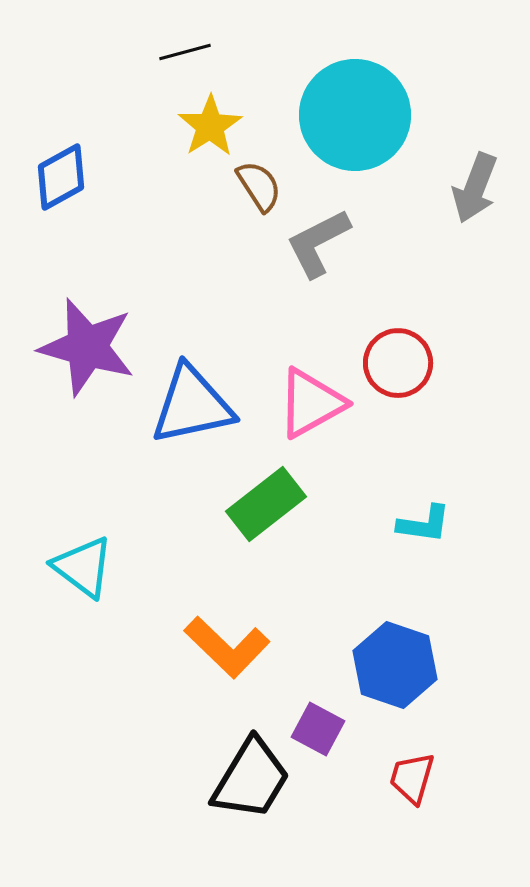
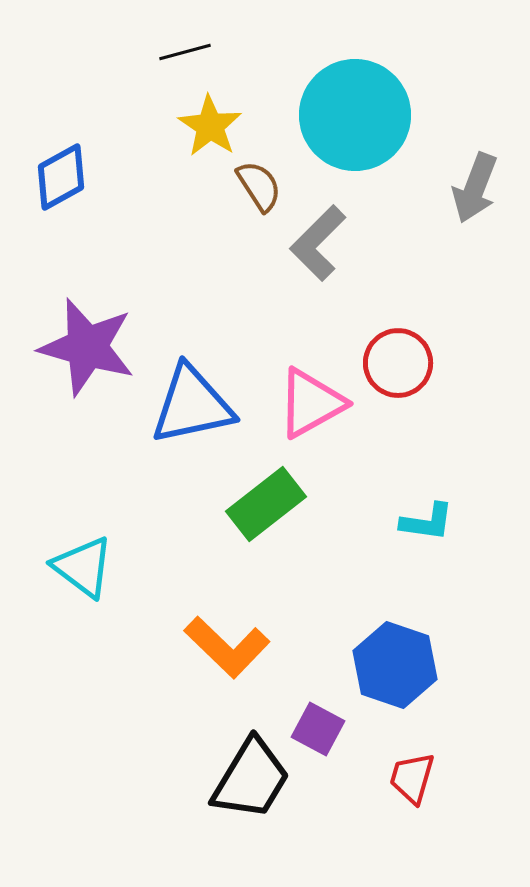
yellow star: rotated 6 degrees counterclockwise
gray L-shape: rotated 18 degrees counterclockwise
cyan L-shape: moved 3 px right, 2 px up
